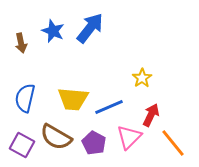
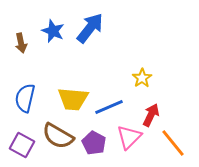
brown semicircle: moved 2 px right, 1 px up
